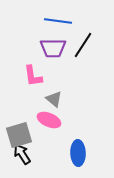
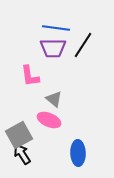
blue line: moved 2 px left, 7 px down
pink L-shape: moved 3 px left
gray square: rotated 12 degrees counterclockwise
